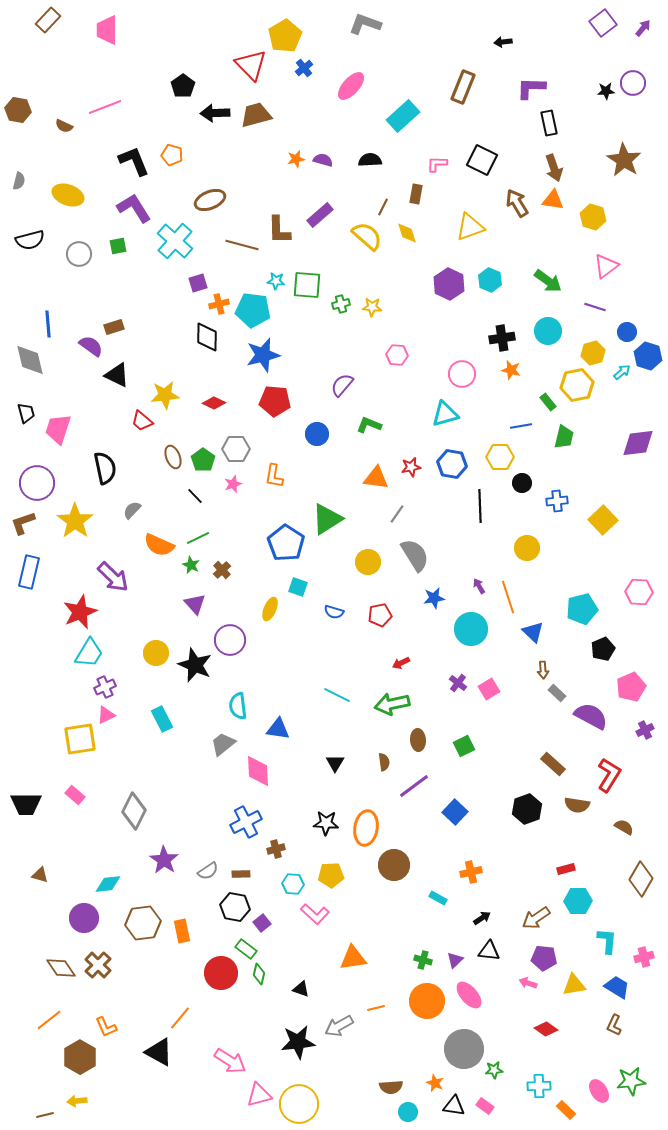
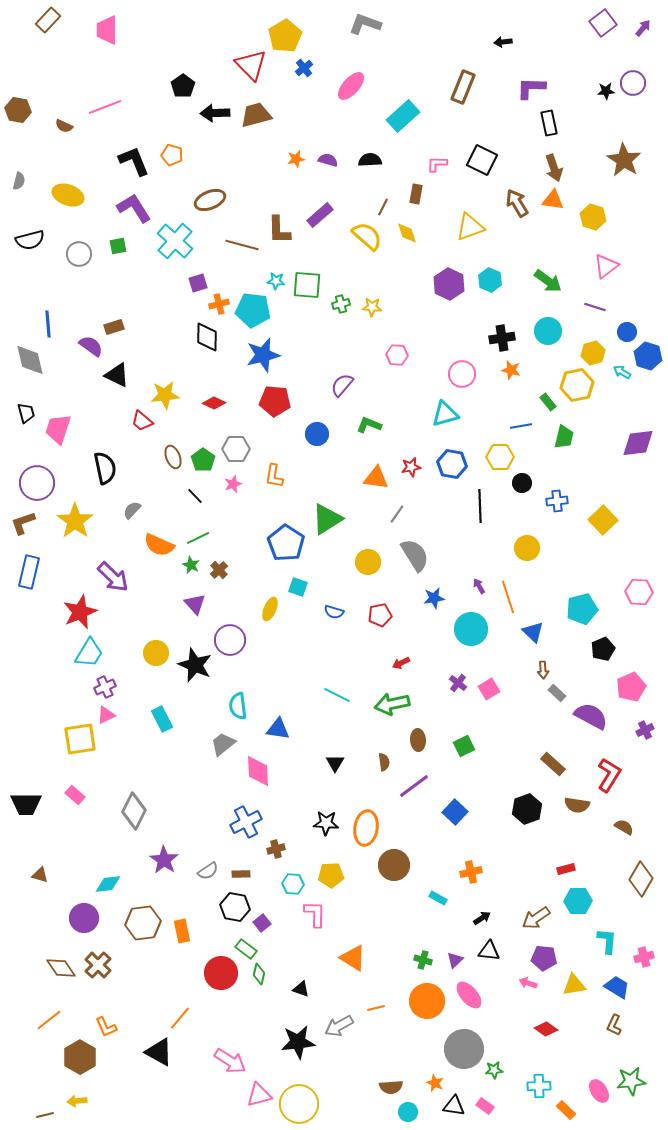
purple semicircle at (323, 160): moved 5 px right
cyan arrow at (622, 372): rotated 108 degrees counterclockwise
brown cross at (222, 570): moved 3 px left
pink L-shape at (315, 914): rotated 132 degrees counterclockwise
orange triangle at (353, 958): rotated 40 degrees clockwise
